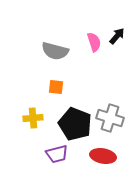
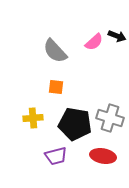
black arrow: rotated 72 degrees clockwise
pink semicircle: rotated 66 degrees clockwise
gray semicircle: rotated 32 degrees clockwise
black pentagon: rotated 12 degrees counterclockwise
purple trapezoid: moved 1 px left, 2 px down
